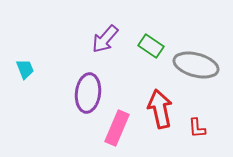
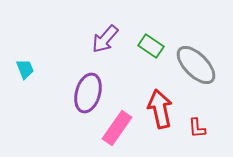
gray ellipse: rotated 30 degrees clockwise
purple ellipse: rotated 9 degrees clockwise
pink rectangle: rotated 12 degrees clockwise
